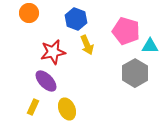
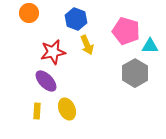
yellow rectangle: moved 4 px right, 4 px down; rotated 21 degrees counterclockwise
